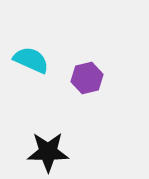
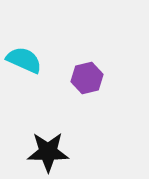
cyan semicircle: moved 7 px left
